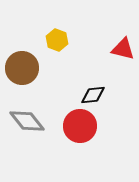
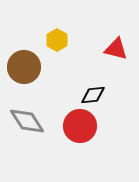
yellow hexagon: rotated 10 degrees clockwise
red triangle: moved 7 px left
brown circle: moved 2 px right, 1 px up
gray diamond: rotated 6 degrees clockwise
